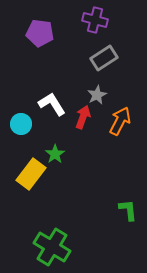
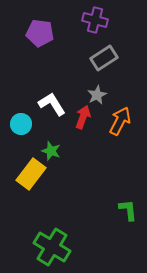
green star: moved 4 px left, 3 px up; rotated 18 degrees counterclockwise
